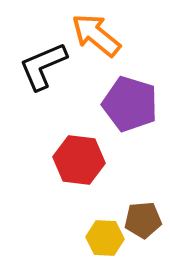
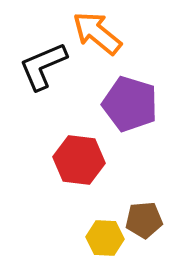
orange arrow: moved 1 px right, 2 px up
brown pentagon: moved 1 px right
